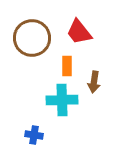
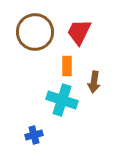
red trapezoid: rotated 64 degrees clockwise
brown circle: moved 3 px right, 6 px up
cyan cross: rotated 20 degrees clockwise
blue cross: rotated 24 degrees counterclockwise
